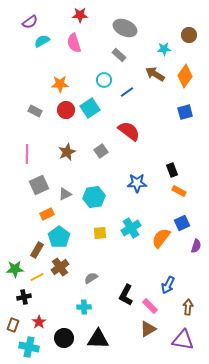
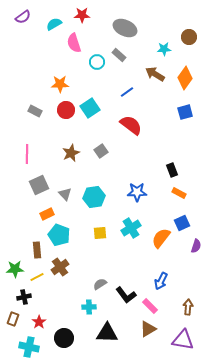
red star at (80, 15): moved 2 px right
purple semicircle at (30, 22): moved 7 px left, 5 px up
brown circle at (189, 35): moved 2 px down
cyan semicircle at (42, 41): moved 12 px right, 17 px up
orange diamond at (185, 76): moved 2 px down
cyan circle at (104, 80): moved 7 px left, 18 px up
red semicircle at (129, 131): moved 2 px right, 6 px up
brown star at (67, 152): moved 4 px right, 1 px down
blue star at (137, 183): moved 9 px down
orange rectangle at (179, 191): moved 2 px down
gray triangle at (65, 194): rotated 48 degrees counterclockwise
cyan pentagon at (59, 237): moved 2 px up; rotated 15 degrees counterclockwise
brown rectangle at (37, 250): rotated 35 degrees counterclockwise
gray semicircle at (91, 278): moved 9 px right, 6 px down
blue arrow at (168, 285): moved 7 px left, 4 px up
black L-shape at (126, 295): rotated 65 degrees counterclockwise
cyan cross at (84, 307): moved 5 px right
brown rectangle at (13, 325): moved 6 px up
black triangle at (98, 339): moved 9 px right, 6 px up
